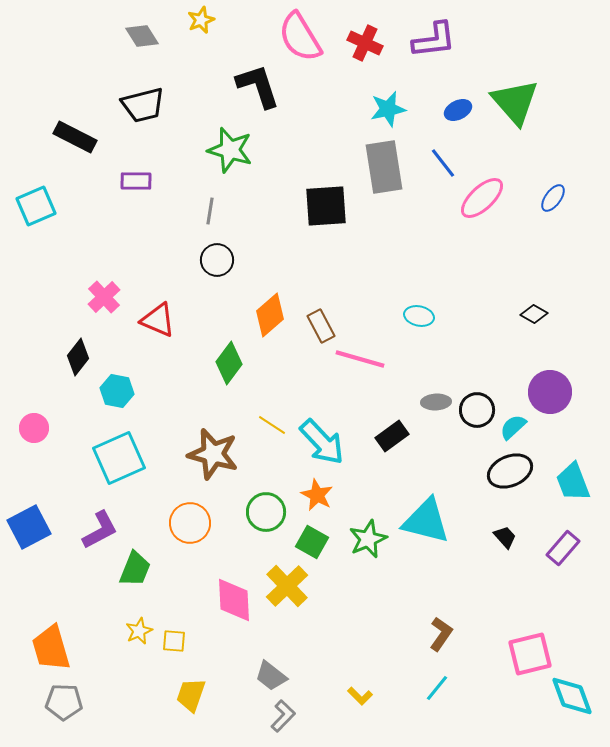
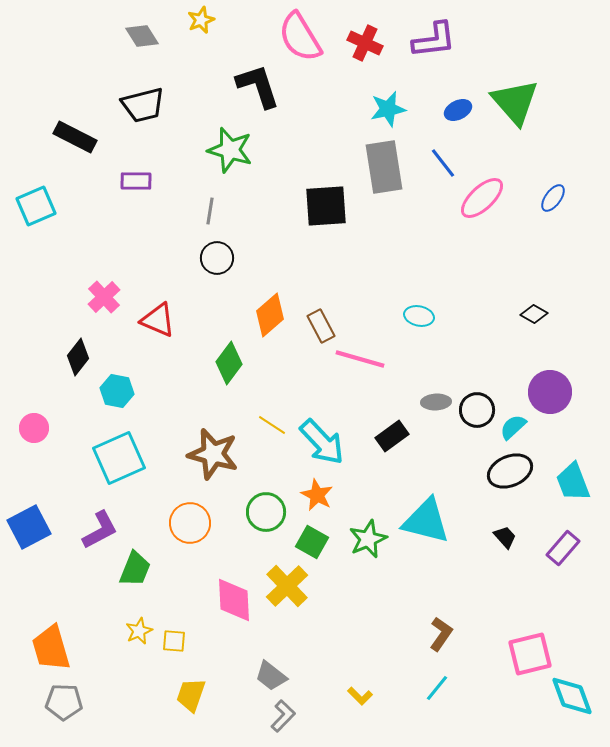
black circle at (217, 260): moved 2 px up
